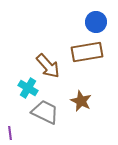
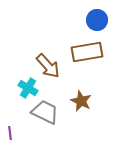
blue circle: moved 1 px right, 2 px up
